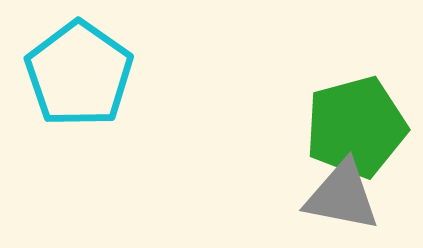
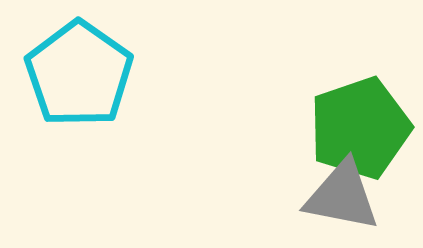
green pentagon: moved 4 px right, 1 px down; rotated 4 degrees counterclockwise
